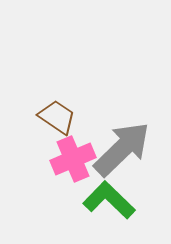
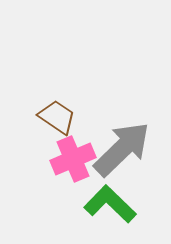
green L-shape: moved 1 px right, 4 px down
